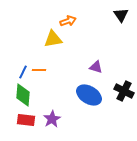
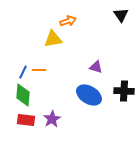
black cross: rotated 24 degrees counterclockwise
